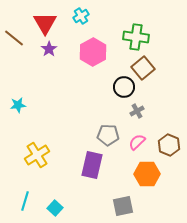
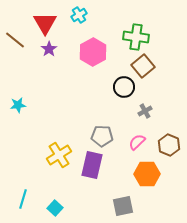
cyan cross: moved 2 px left, 1 px up
brown line: moved 1 px right, 2 px down
brown square: moved 2 px up
gray cross: moved 8 px right
gray pentagon: moved 6 px left, 1 px down
yellow cross: moved 22 px right
cyan line: moved 2 px left, 2 px up
